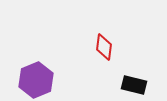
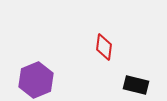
black rectangle: moved 2 px right
